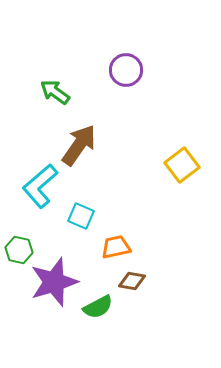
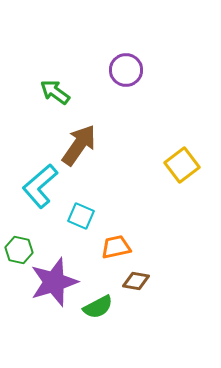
brown diamond: moved 4 px right
